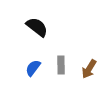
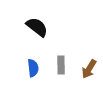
blue semicircle: rotated 138 degrees clockwise
